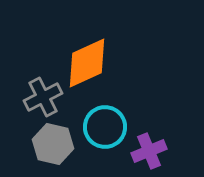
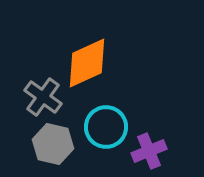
gray cross: rotated 27 degrees counterclockwise
cyan circle: moved 1 px right
